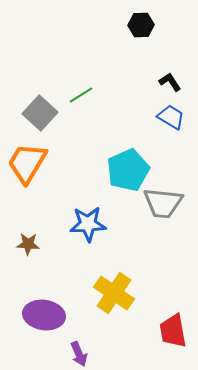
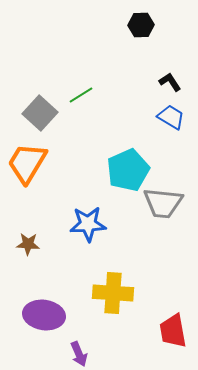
yellow cross: moved 1 px left; rotated 30 degrees counterclockwise
